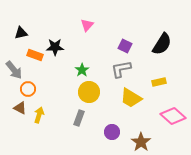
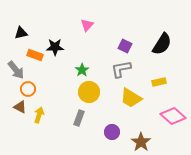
gray arrow: moved 2 px right
brown triangle: moved 1 px up
